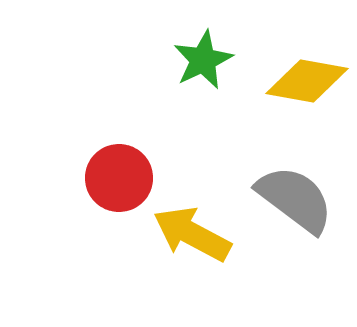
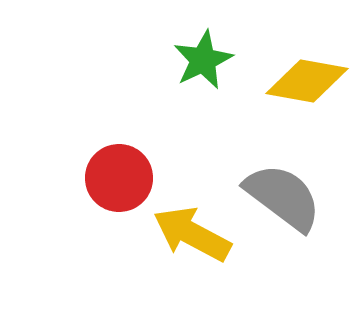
gray semicircle: moved 12 px left, 2 px up
